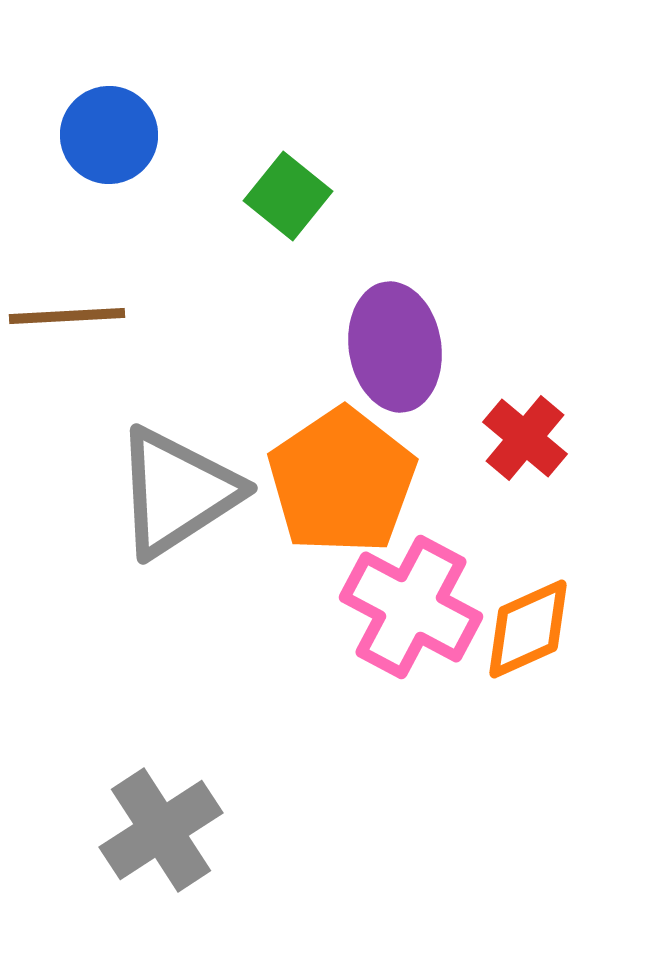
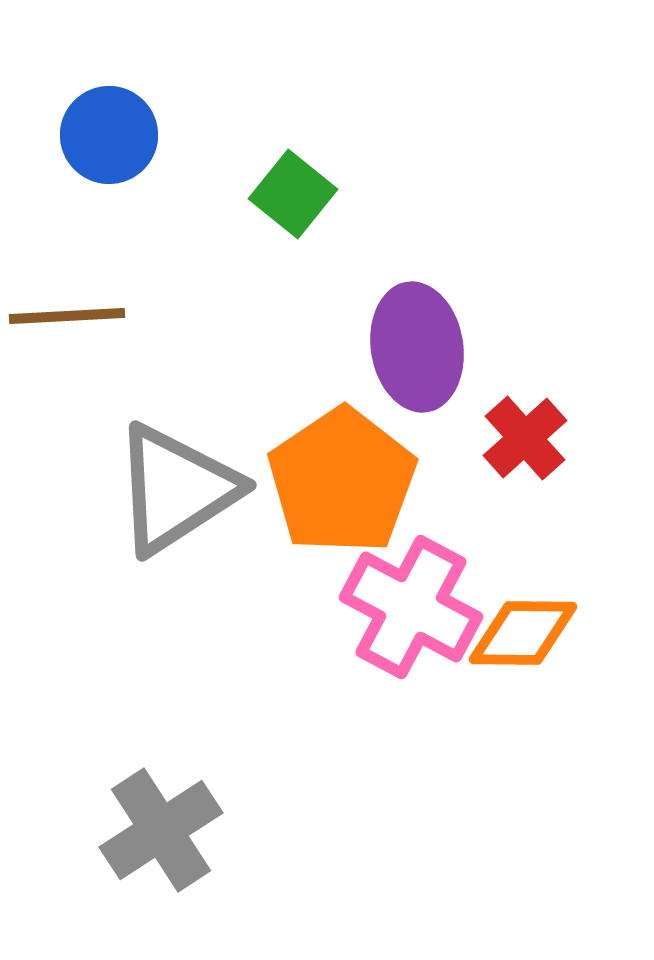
green square: moved 5 px right, 2 px up
purple ellipse: moved 22 px right
red cross: rotated 8 degrees clockwise
gray triangle: moved 1 px left, 3 px up
orange diamond: moved 5 px left, 4 px down; rotated 25 degrees clockwise
